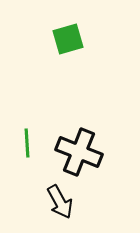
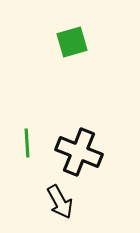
green square: moved 4 px right, 3 px down
